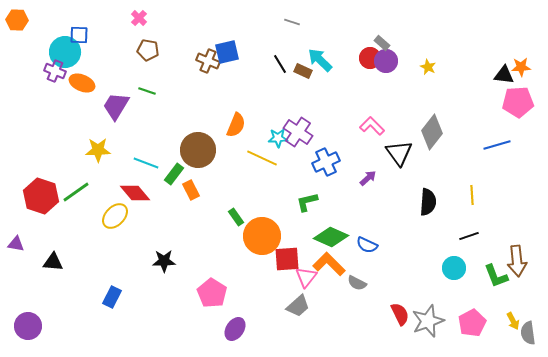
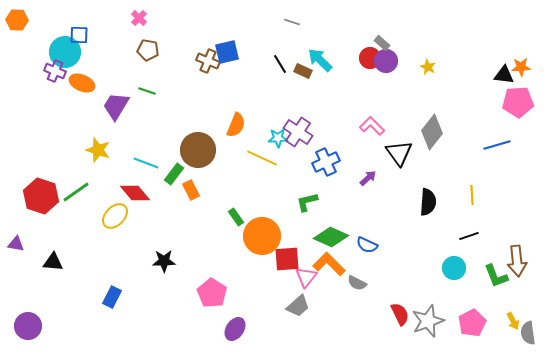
yellow star at (98, 150): rotated 20 degrees clockwise
